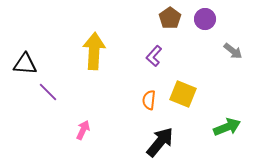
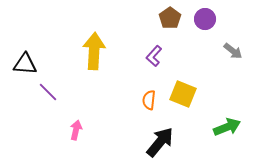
pink arrow: moved 7 px left; rotated 12 degrees counterclockwise
